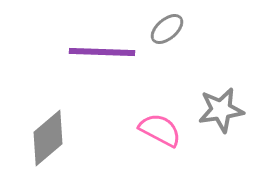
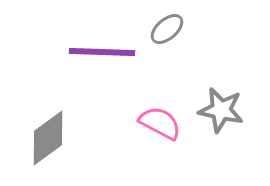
gray star: rotated 21 degrees clockwise
pink semicircle: moved 7 px up
gray diamond: rotated 4 degrees clockwise
